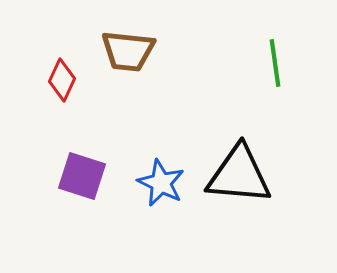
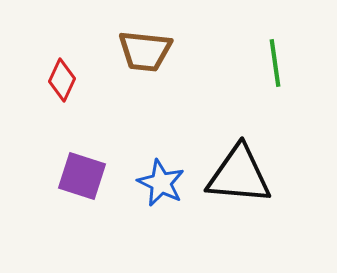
brown trapezoid: moved 17 px right
